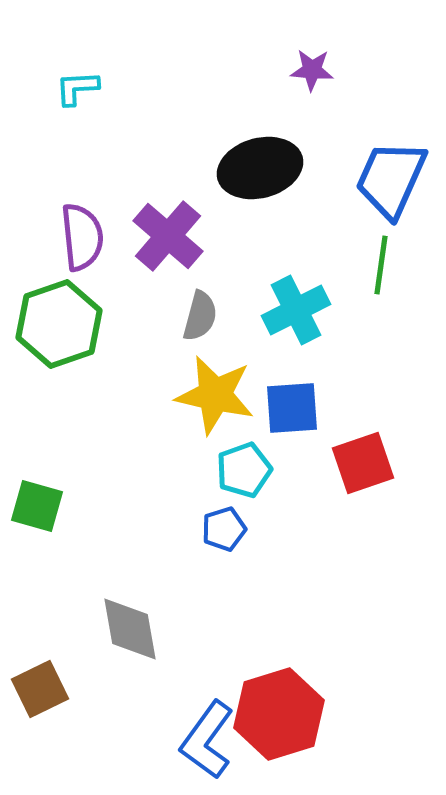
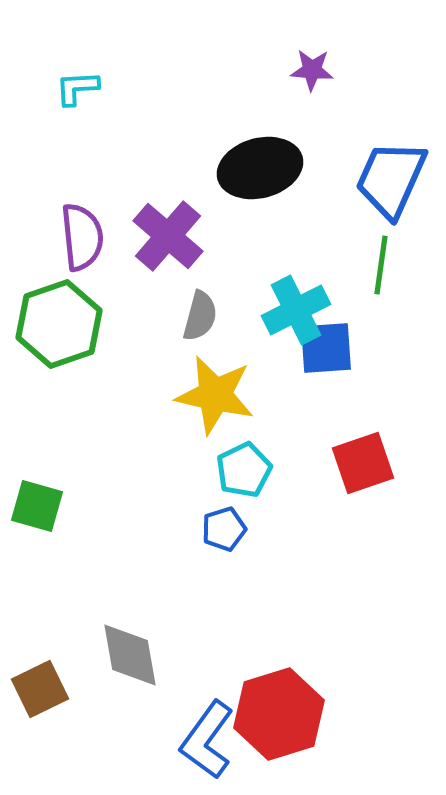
blue square: moved 34 px right, 60 px up
cyan pentagon: rotated 6 degrees counterclockwise
gray diamond: moved 26 px down
